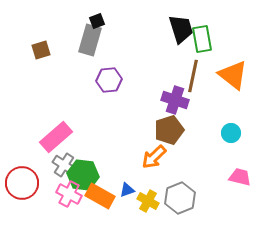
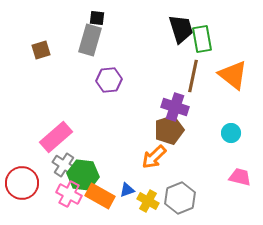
black square: moved 3 px up; rotated 28 degrees clockwise
purple cross: moved 7 px down
